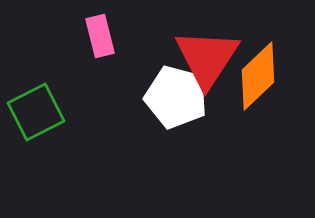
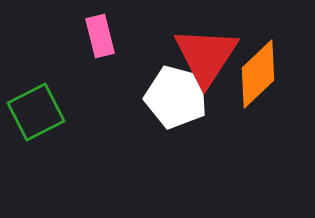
red triangle: moved 1 px left, 2 px up
orange diamond: moved 2 px up
